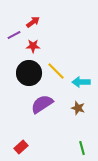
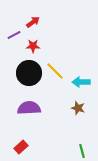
yellow line: moved 1 px left
purple semicircle: moved 13 px left, 4 px down; rotated 30 degrees clockwise
green line: moved 3 px down
